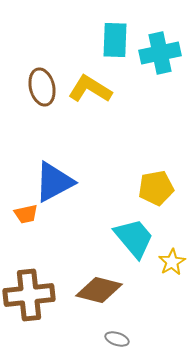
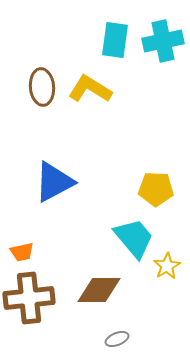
cyan rectangle: rotated 6 degrees clockwise
cyan cross: moved 3 px right, 12 px up
brown ellipse: rotated 9 degrees clockwise
yellow pentagon: moved 1 px down; rotated 12 degrees clockwise
orange trapezoid: moved 4 px left, 38 px down
yellow star: moved 5 px left, 4 px down
brown diamond: rotated 15 degrees counterclockwise
brown cross: moved 3 px down
gray ellipse: rotated 40 degrees counterclockwise
